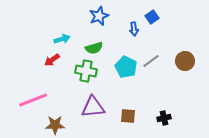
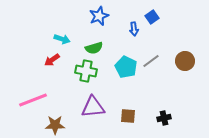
cyan arrow: rotated 35 degrees clockwise
